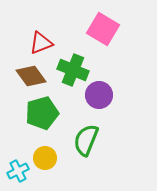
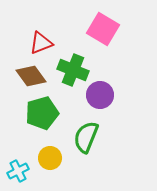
purple circle: moved 1 px right
green semicircle: moved 3 px up
yellow circle: moved 5 px right
